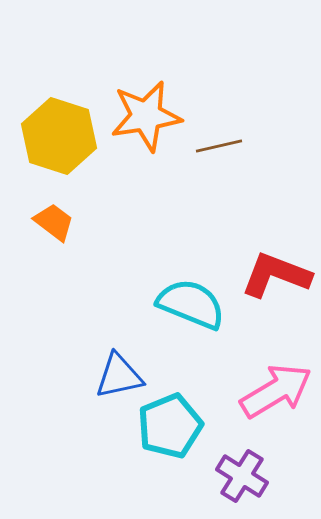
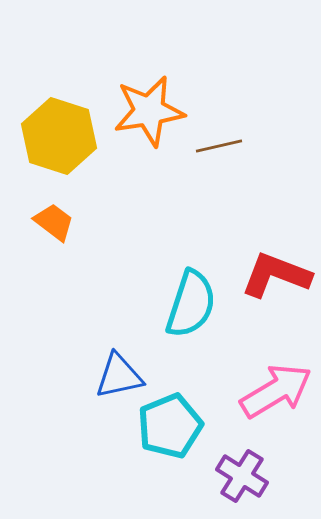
orange star: moved 3 px right, 5 px up
cyan semicircle: rotated 86 degrees clockwise
